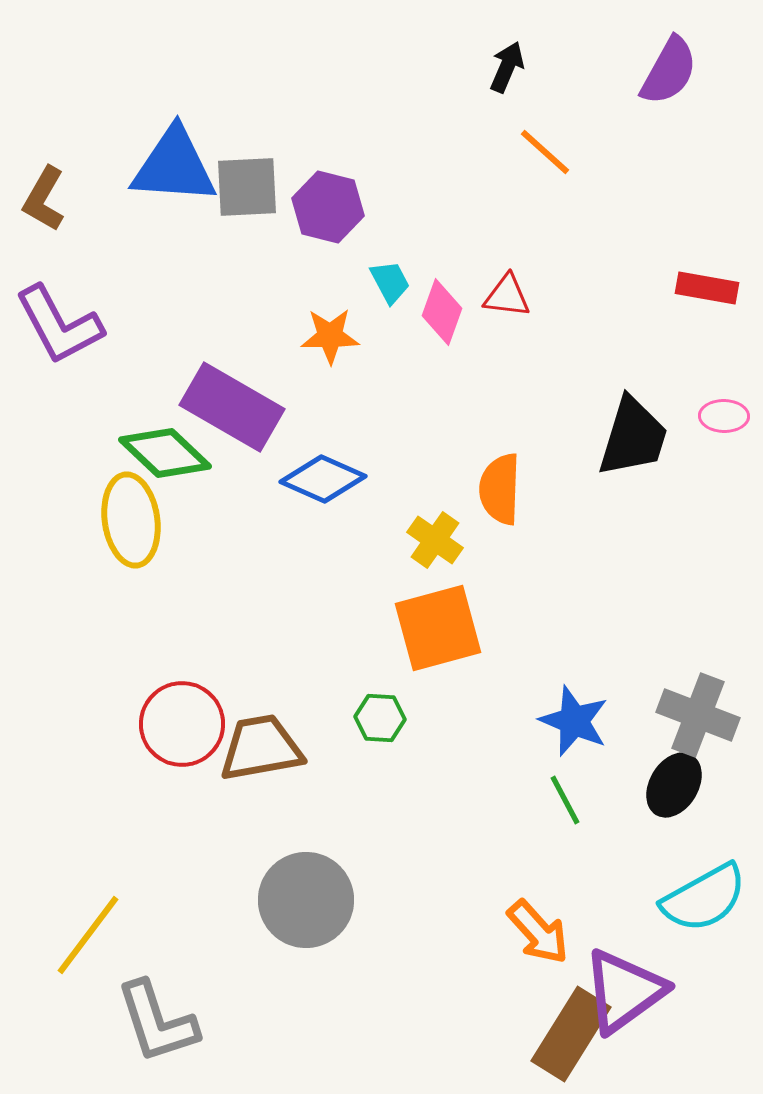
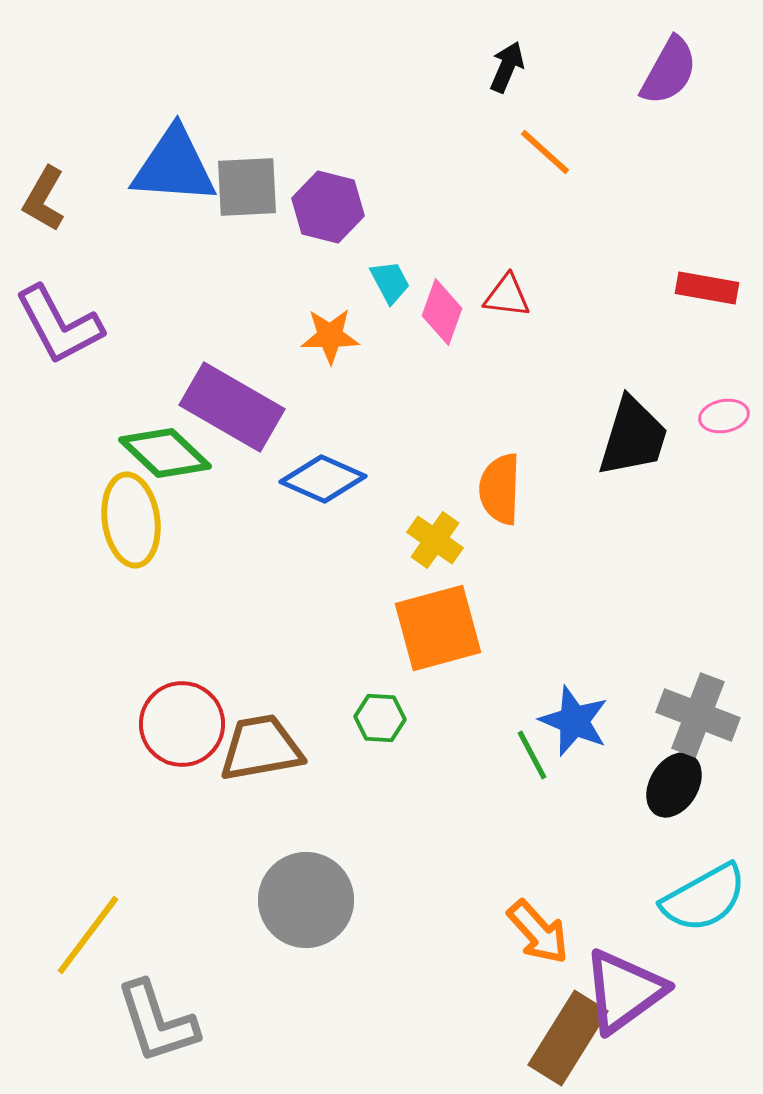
pink ellipse: rotated 12 degrees counterclockwise
green line: moved 33 px left, 45 px up
brown rectangle: moved 3 px left, 4 px down
